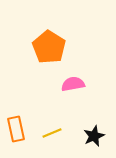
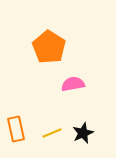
black star: moved 11 px left, 3 px up
